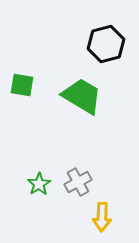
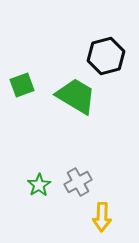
black hexagon: moved 12 px down
green square: rotated 30 degrees counterclockwise
green trapezoid: moved 6 px left
green star: moved 1 px down
